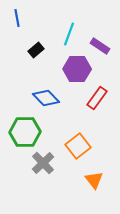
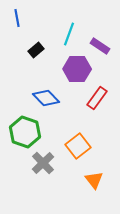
green hexagon: rotated 20 degrees clockwise
